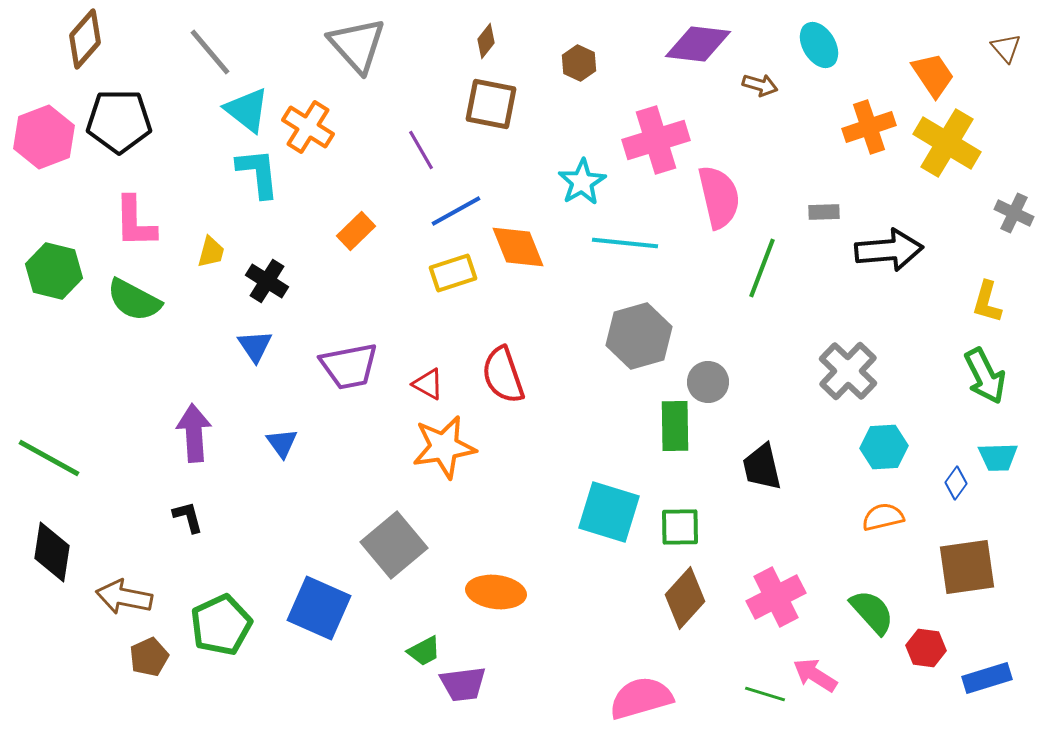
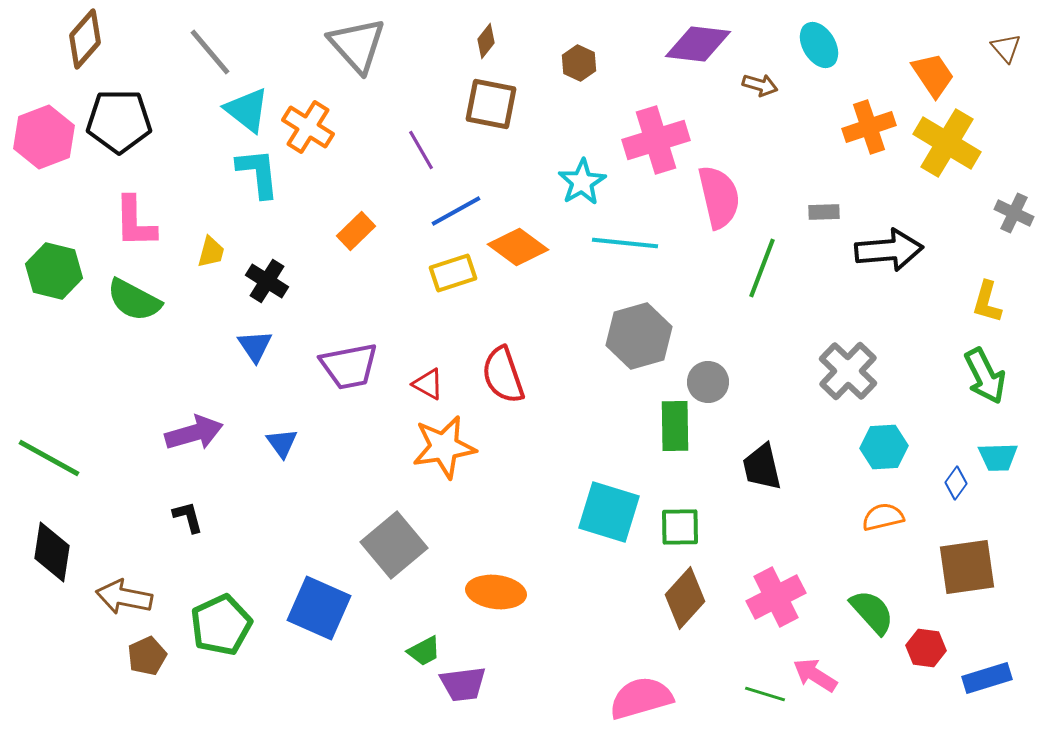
orange diamond at (518, 247): rotated 32 degrees counterclockwise
purple arrow at (194, 433): rotated 78 degrees clockwise
brown pentagon at (149, 657): moved 2 px left, 1 px up
